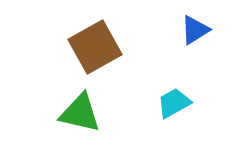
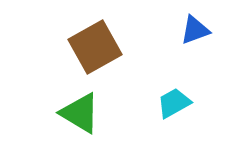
blue triangle: rotated 12 degrees clockwise
green triangle: rotated 18 degrees clockwise
